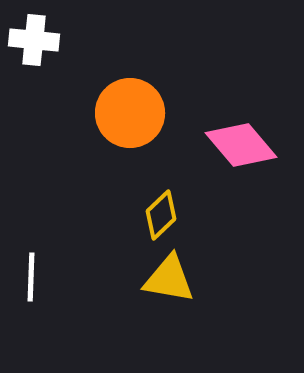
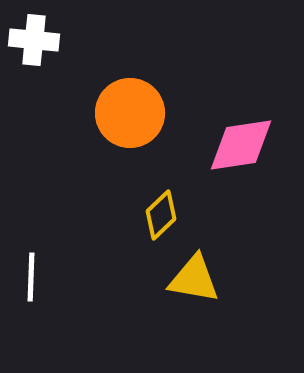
pink diamond: rotated 58 degrees counterclockwise
yellow triangle: moved 25 px right
